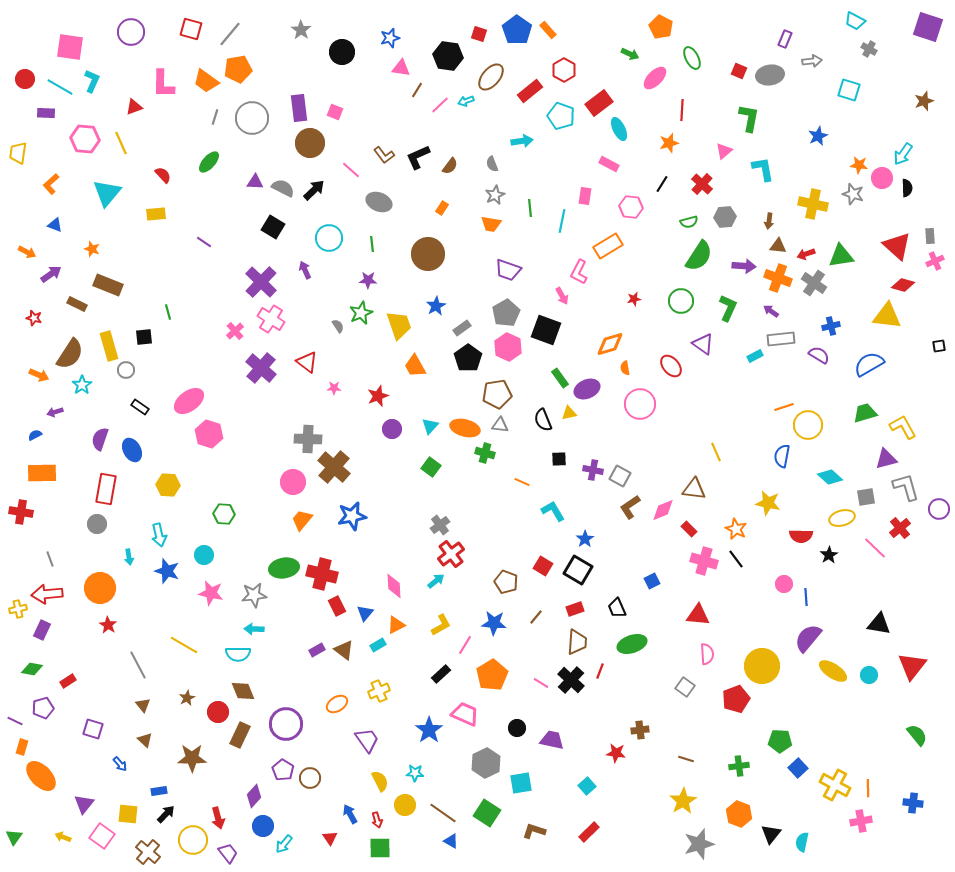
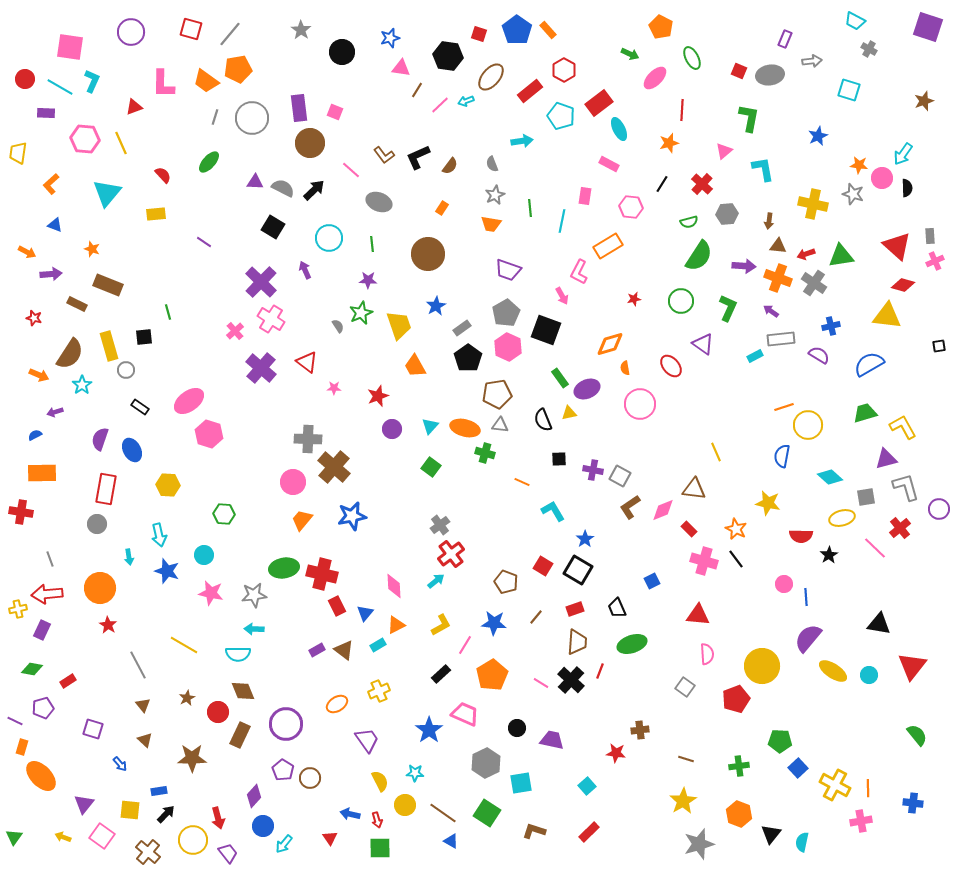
gray hexagon at (725, 217): moved 2 px right, 3 px up
purple arrow at (51, 274): rotated 30 degrees clockwise
yellow square at (128, 814): moved 2 px right, 4 px up
blue arrow at (350, 814): rotated 48 degrees counterclockwise
